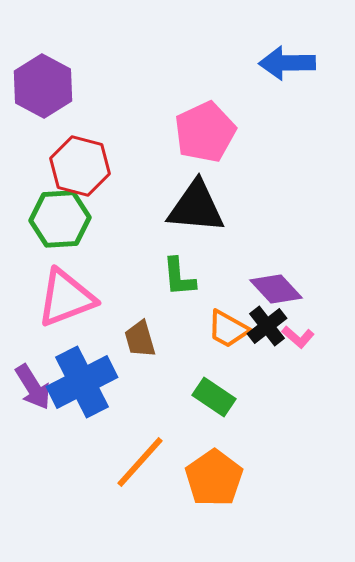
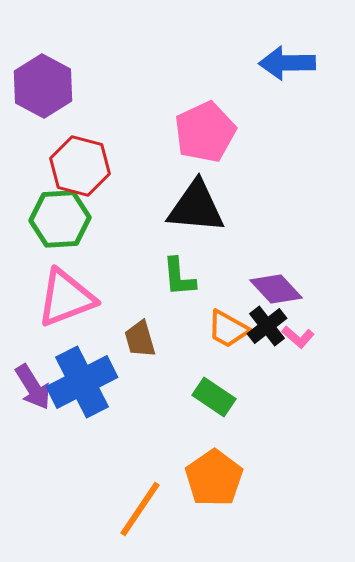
orange line: moved 47 px down; rotated 8 degrees counterclockwise
